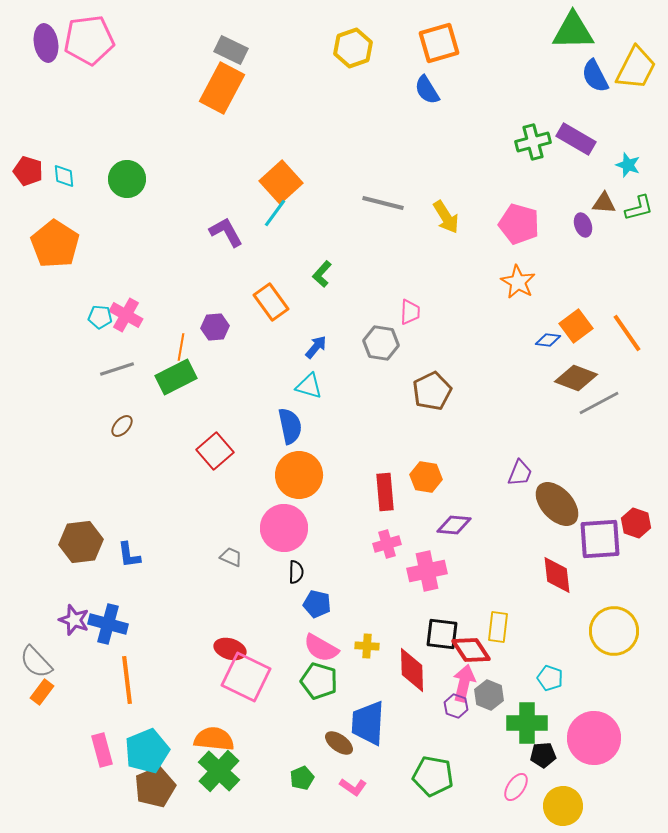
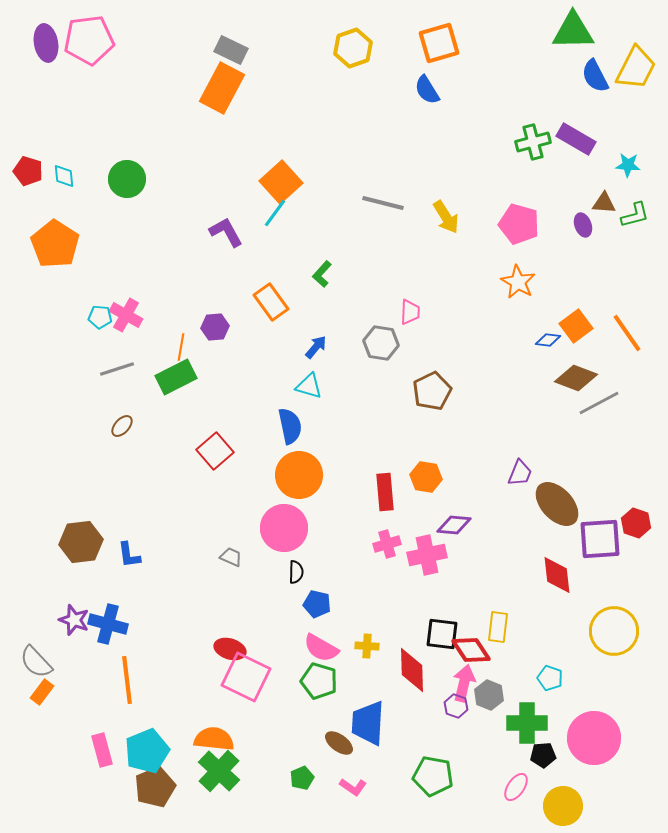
cyan star at (628, 165): rotated 15 degrees counterclockwise
green L-shape at (639, 208): moved 4 px left, 7 px down
pink cross at (427, 571): moved 16 px up
